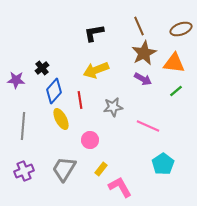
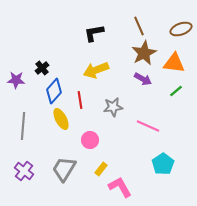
purple cross: rotated 30 degrees counterclockwise
